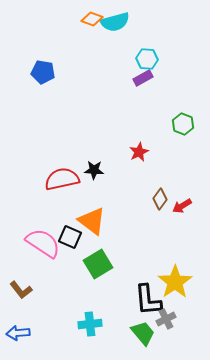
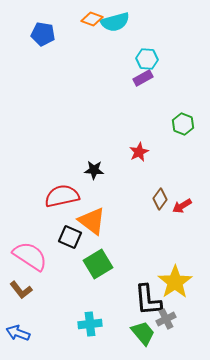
blue pentagon: moved 38 px up
red semicircle: moved 17 px down
pink semicircle: moved 13 px left, 13 px down
blue arrow: rotated 25 degrees clockwise
